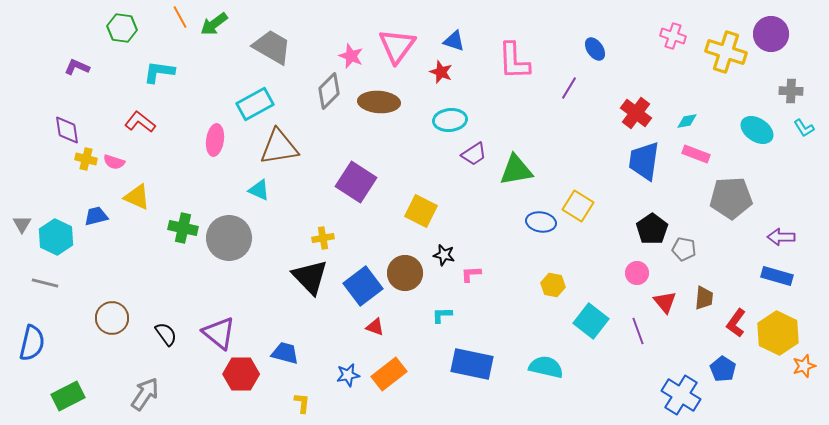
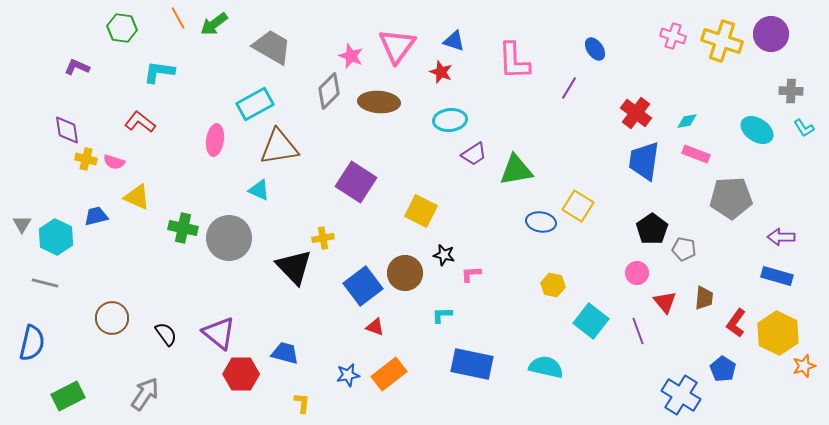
orange line at (180, 17): moved 2 px left, 1 px down
yellow cross at (726, 52): moved 4 px left, 11 px up
black triangle at (310, 277): moved 16 px left, 10 px up
